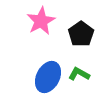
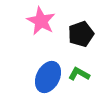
pink star: rotated 16 degrees counterclockwise
black pentagon: rotated 15 degrees clockwise
